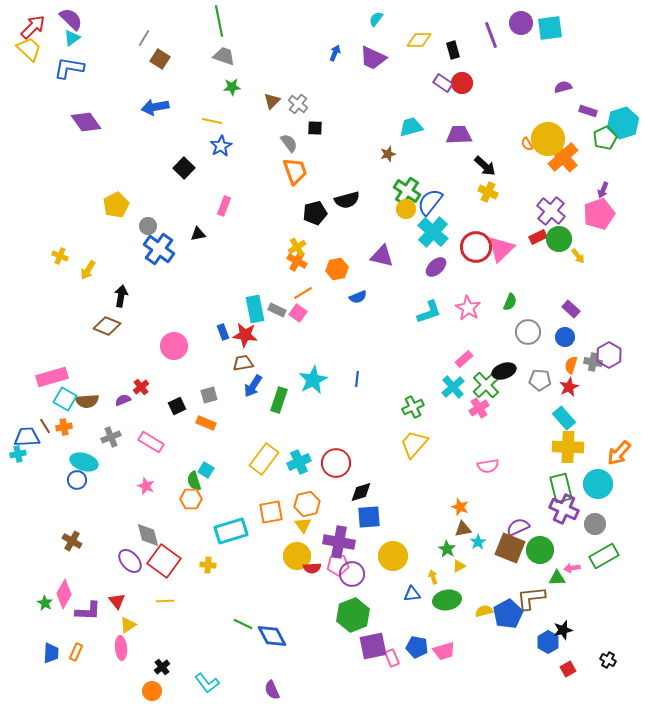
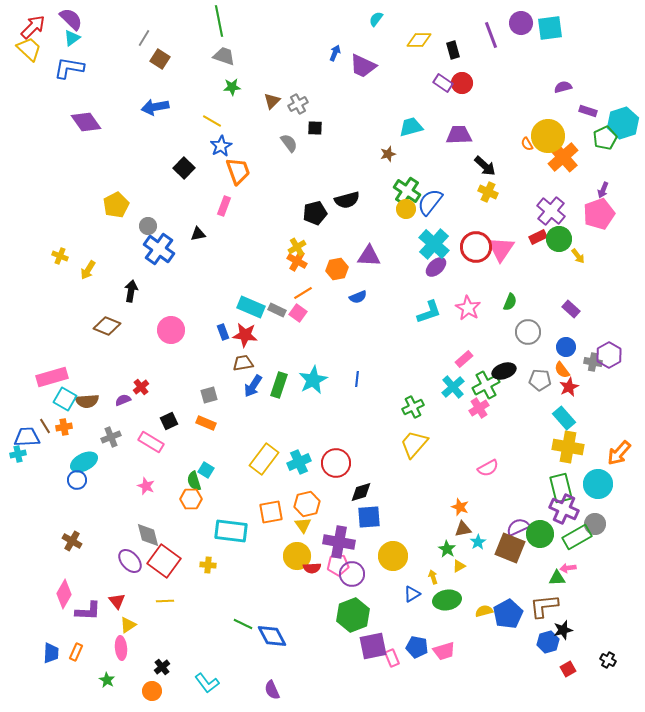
purple trapezoid at (373, 58): moved 10 px left, 8 px down
gray cross at (298, 104): rotated 24 degrees clockwise
yellow line at (212, 121): rotated 18 degrees clockwise
yellow circle at (548, 139): moved 3 px up
orange trapezoid at (295, 171): moved 57 px left
cyan cross at (433, 232): moved 1 px right, 12 px down
pink triangle at (501, 249): rotated 12 degrees counterclockwise
purple triangle at (382, 256): moved 13 px left; rotated 10 degrees counterclockwise
black arrow at (121, 296): moved 10 px right, 5 px up
cyan rectangle at (255, 309): moved 4 px left, 2 px up; rotated 56 degrees counterclockwise
blue circle at (565, 337): moved 1 px right, 10 px down
pink circle at (174, 346): moved 3 px left, 16 px up
orange semicircle at (571, 365): moved 9 px left, 5 px down; rotated 54 degrees counterclockwise
green cross at (486, 385): rotated 16 degrees clockwise
green rectangle at (279, 400): moved 15 px up
black square at (177, 406): moved 8 px left, 15 px down
yellow cross at (568, 447): rotated 8 degrees clockwise
cyan ellipse at (84, 462): rotated 44 degrees counterclockwise
pink semicircle at (488, 466): moved 2 px down; rotated 20 degrees counterclockwise
cyan rectangle at (231, 531): rotated 24 degrees clockwise
green circle at (540, 550): moved 16 px up
green rectangle at (604, 556): moved 27 px left, 19 px up
pink arrow at (572, 568): moved 4 px left
blue triangle at (412, 594): rotated 24 degrees counterclockwise
brown L-shape at (531, 598): moved 13 px right, 8 px down
green star at (45, 603): moved 62 px right, 77 px down
blue hexagon at (548, 642): rotated 15 degrees clockwise
